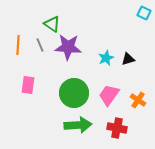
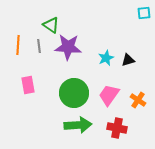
cyan square: rotated 32 degrees counterclockwise
green triangle: moved 1 px left, 1 px down
gray line: moved 1 px left, 1 px down; rotated 16 degrees clockwise
black triangle: moved 1 px down
pink rectangle: rotated 18 degrees counterclockwise
